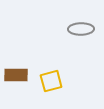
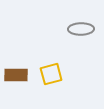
yellow square: moved 7 px up
